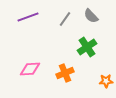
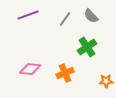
purple line: moved 2 px up
pink diamond: rotated 10 degrees clockwise
